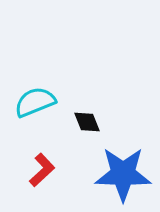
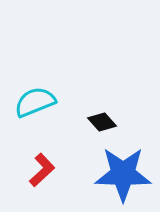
black diamond: moved 15 px right; rotated 20 degrees counterclockwise
